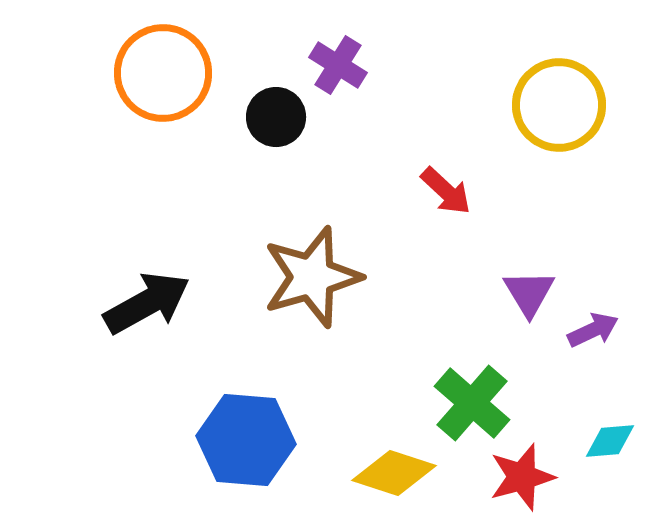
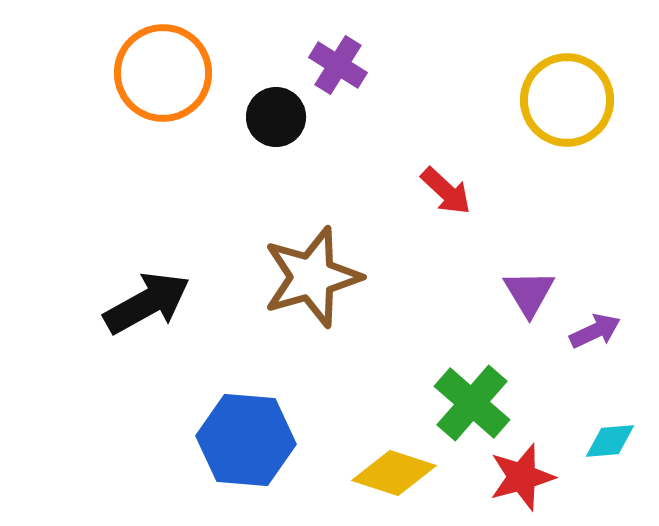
yellow circle: moved 8 px right, 5 px up
purple arrow: moved 2 px right, 1 px down
